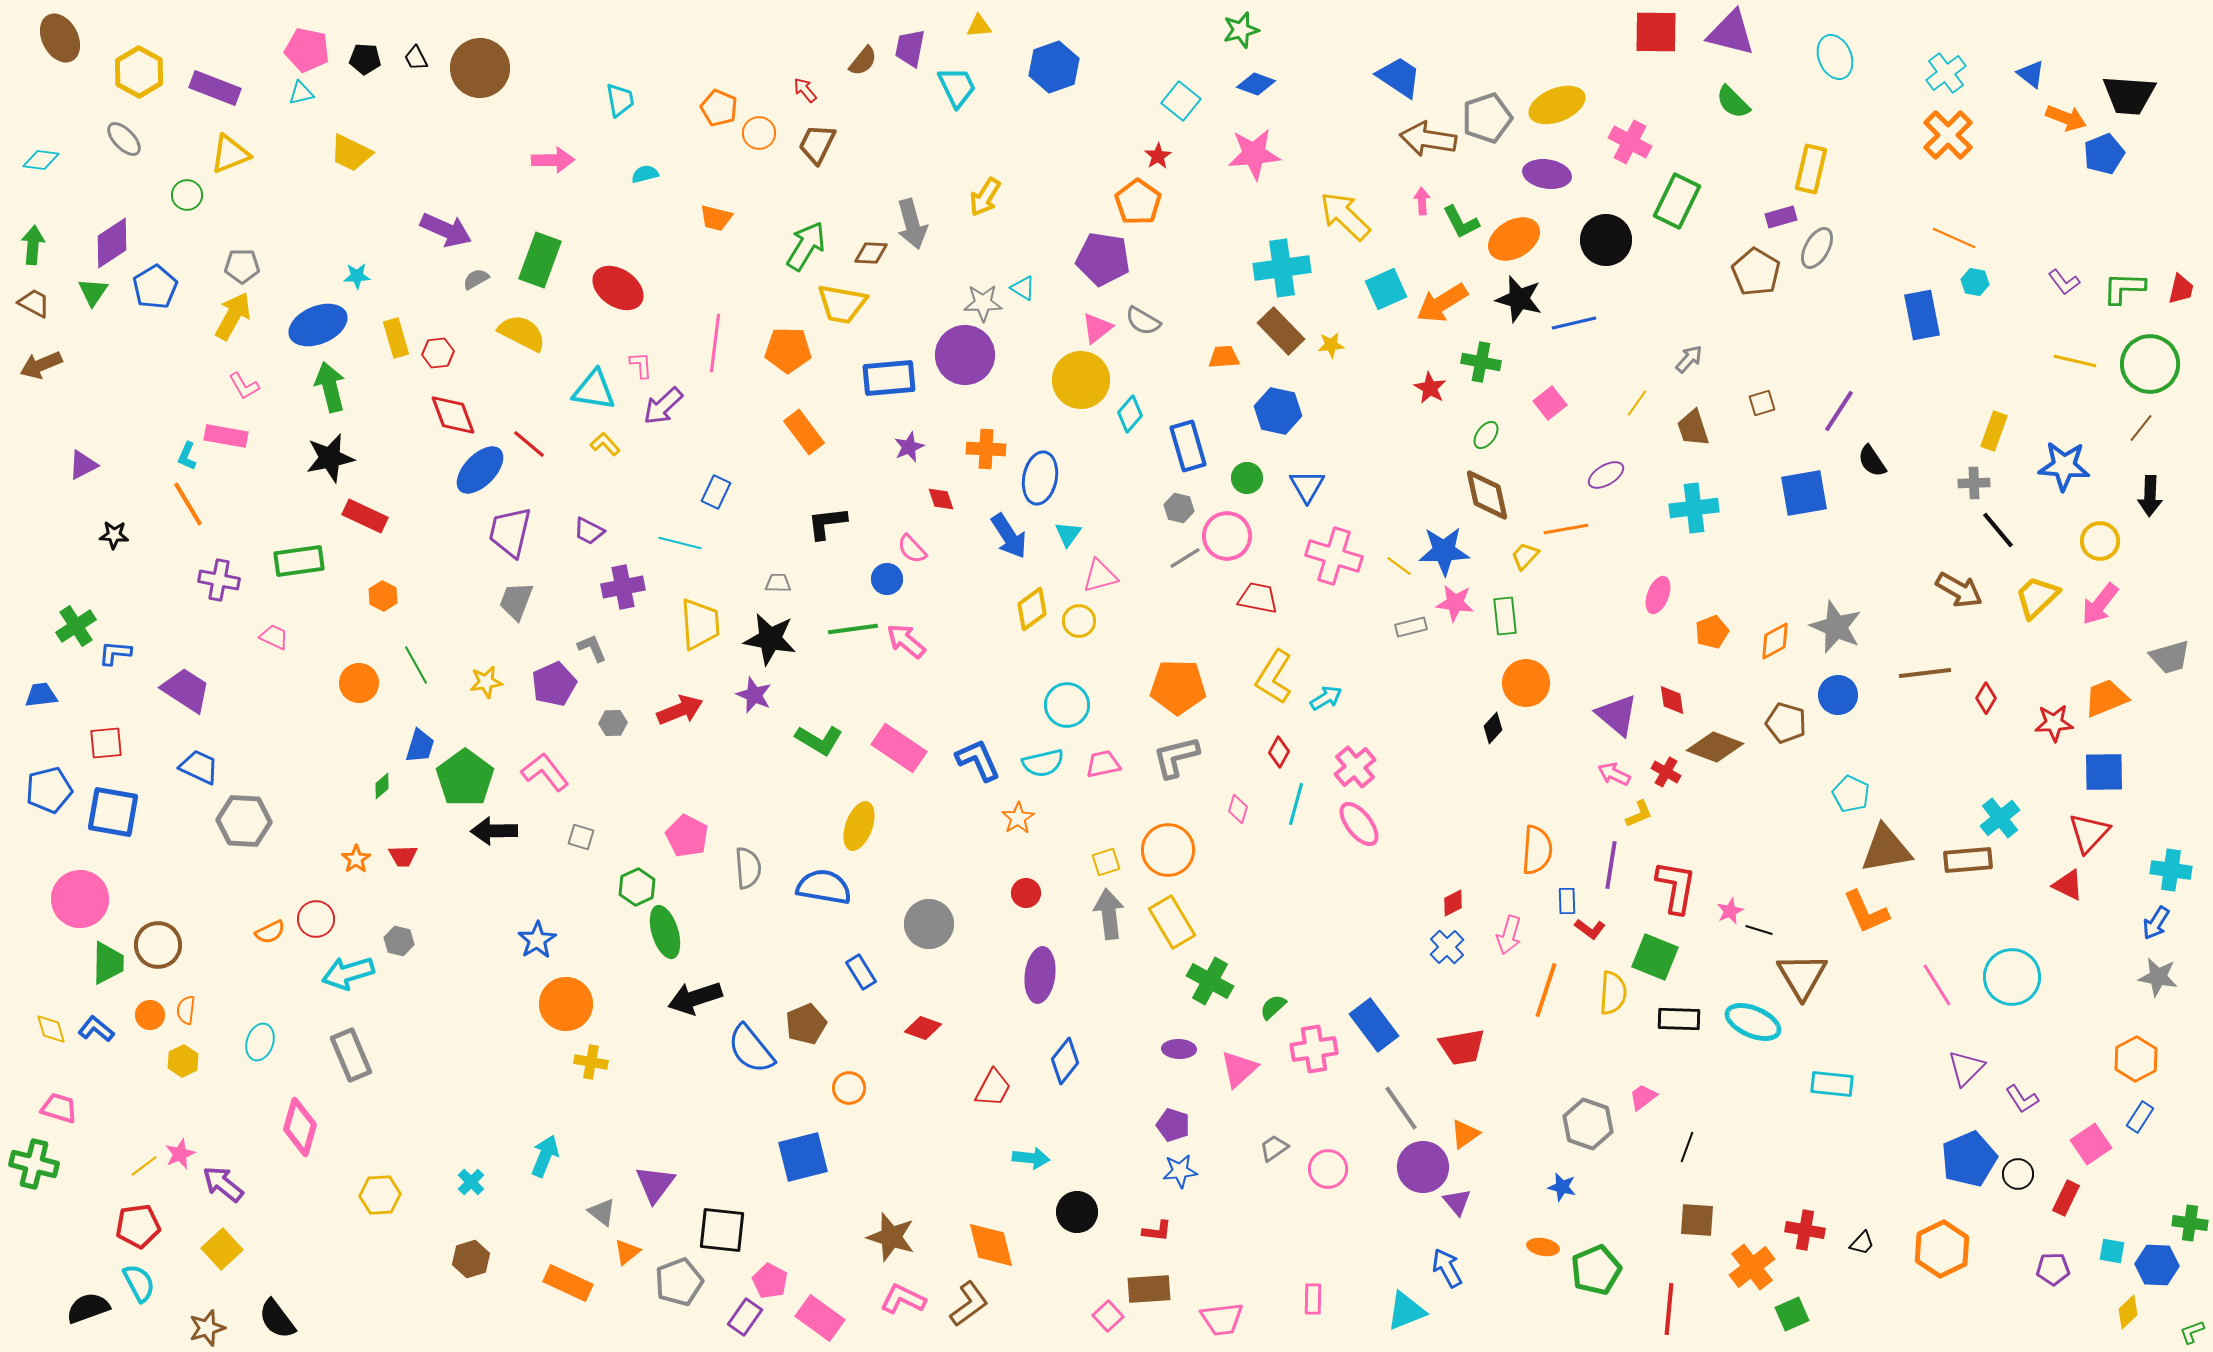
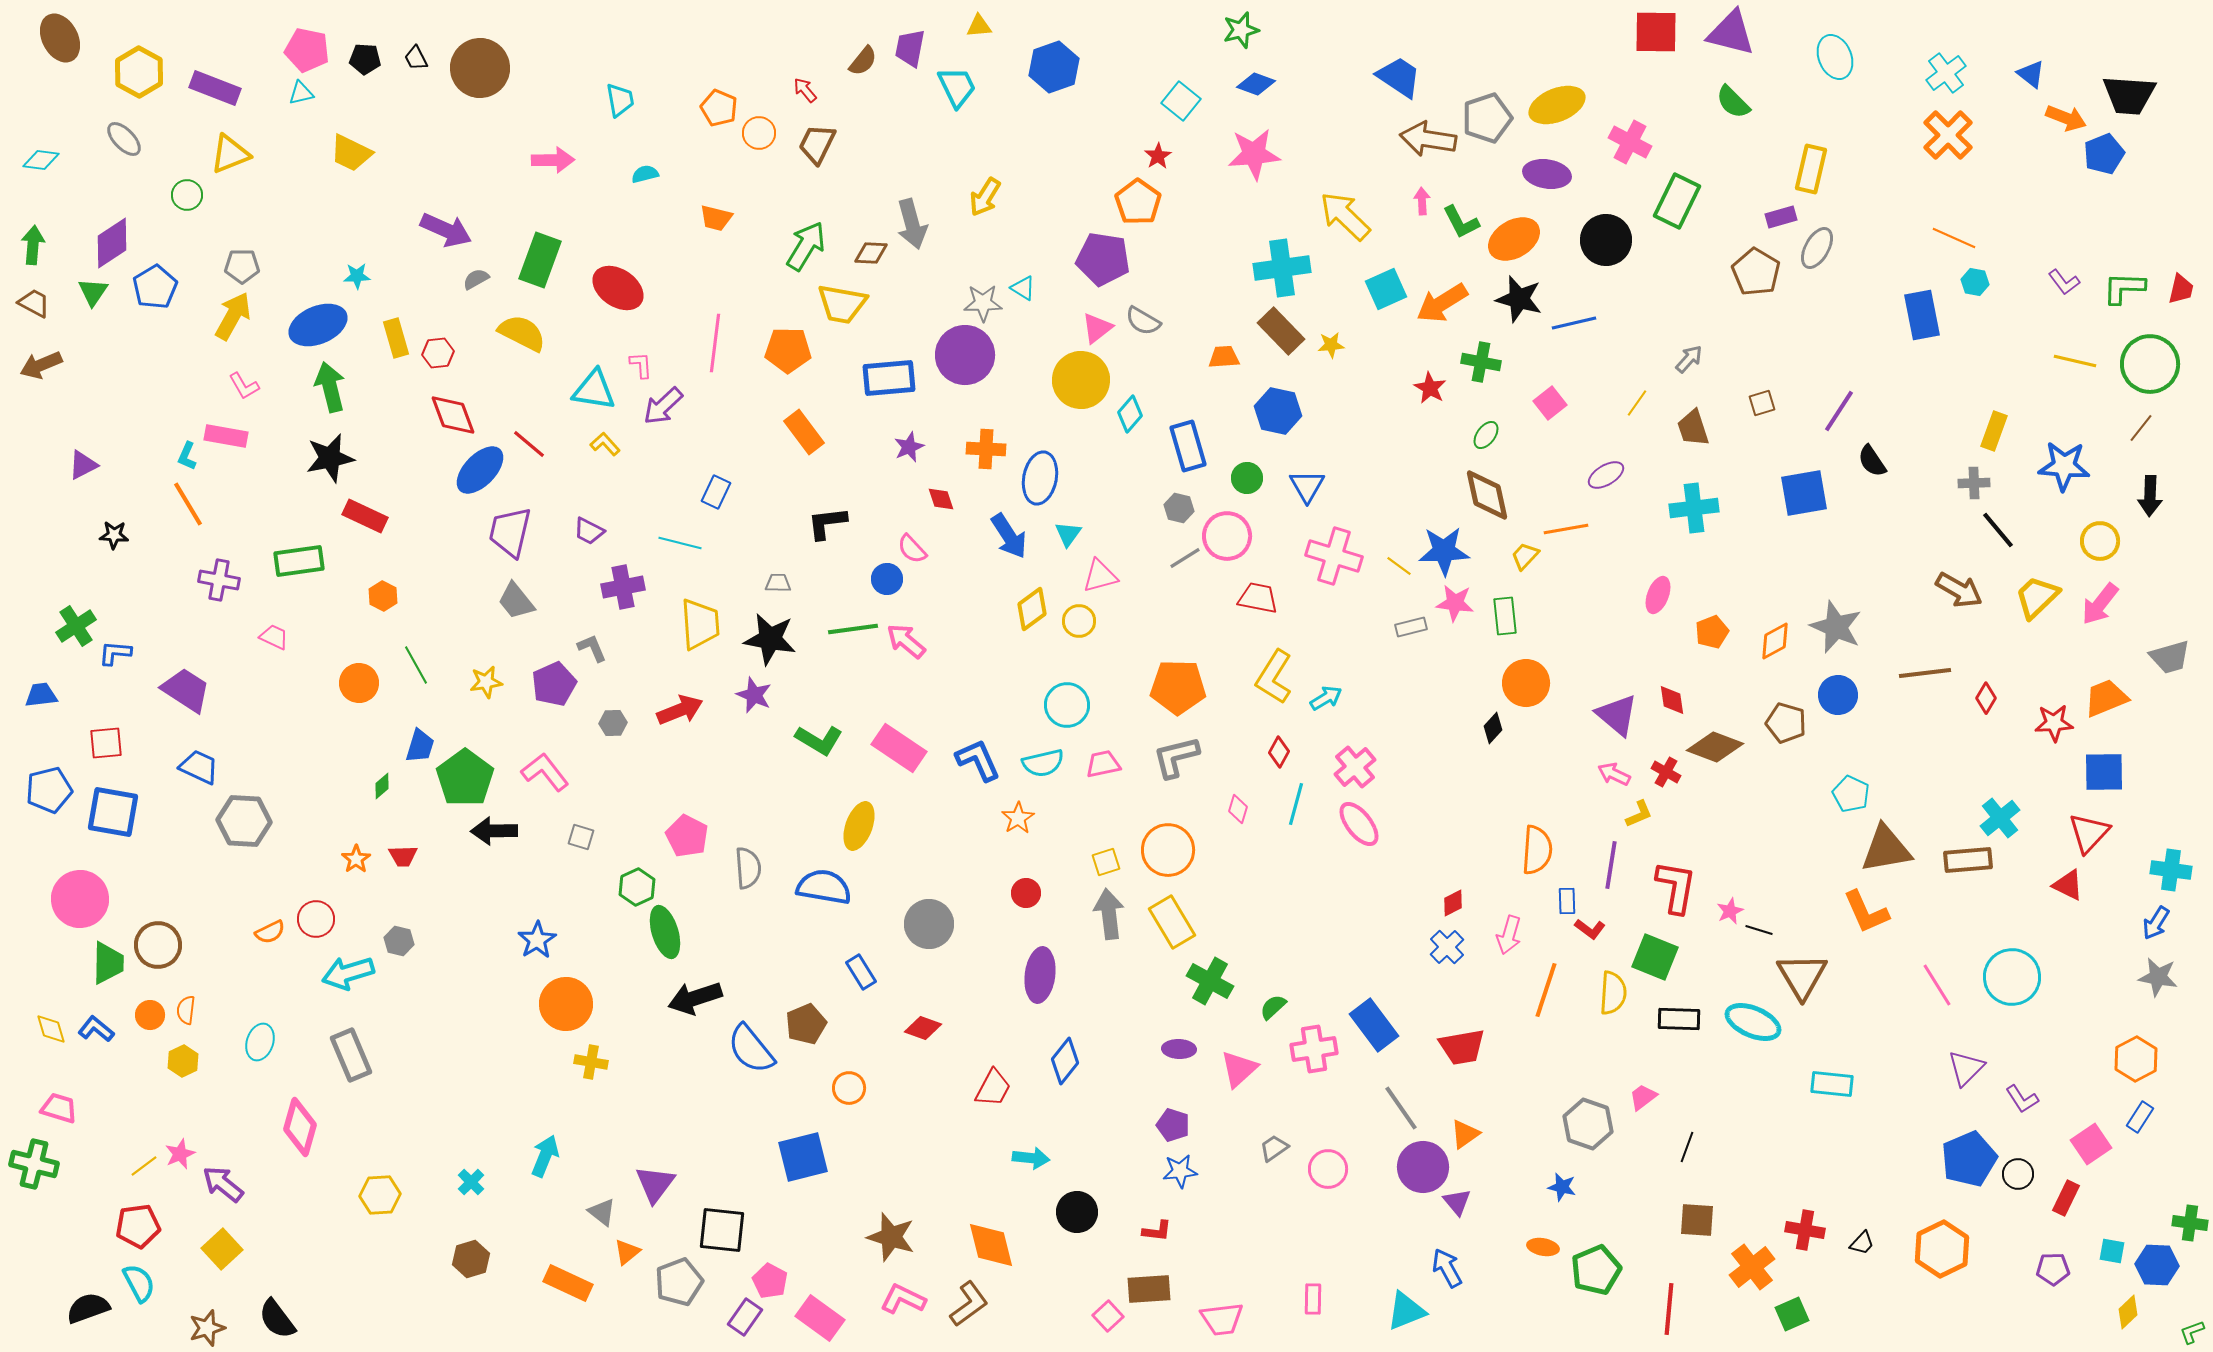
gray trapezoid at (516, 601): rotated 60 degrees counterclockwise
